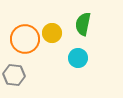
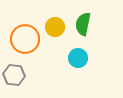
yellow circle: moved 3 px right, 6 px up
